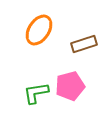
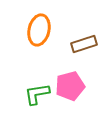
orange ellipse: rotated 20 degrees counterclockwise
green L-shape: moved 1 px right, 1 px down
